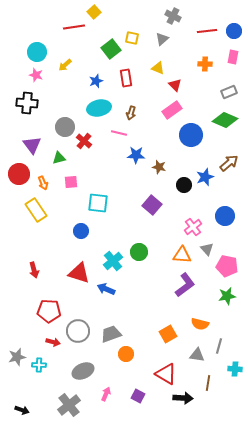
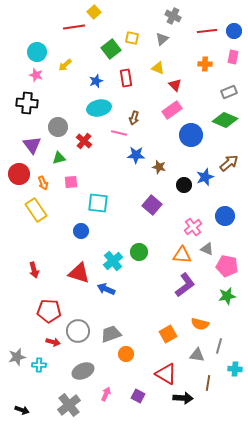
brown arrow at (131, 113): moved 3 px right, 5 px down
gray circle at (65, 127): moved 7 px left
gray triangle at (207, 249): rotated 24 degrees counterclockwise
